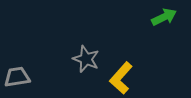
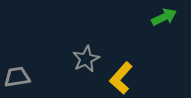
gray star: rotated 24 degrees clockwise
